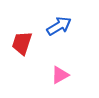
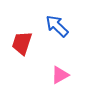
blue arrow: moved 2 px left; rotated 105 degrees counterclockwise
